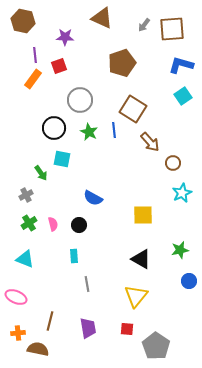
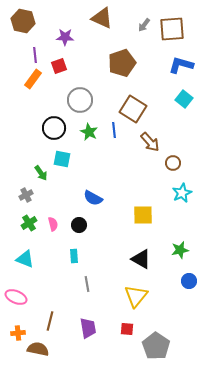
cyan square at (183, 96): moved 1 px right, 3 px down; rotated 18 degrees counterclockwise
